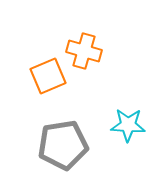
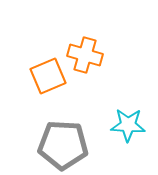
orange cross: moved 1 px right, 4 px down
gray pentagon: rotated 12 degrees clockwise
